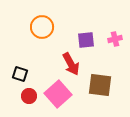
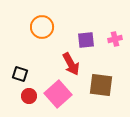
brown square: moved 1 px right
